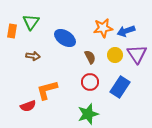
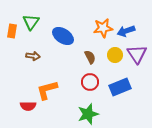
blue ellipse: moved 2 px left, 2 px up
blue rectangle: rotated 35 degrees clockwise
red semicircle: rotated 21 degrees clockwise
